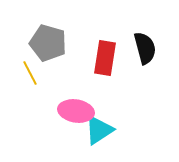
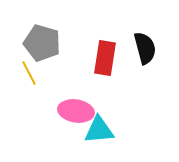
gray pentagon: moved 6 px left
yellow line: moved 1 px left
cyan triangle: rotated 28 degrees clockwise
